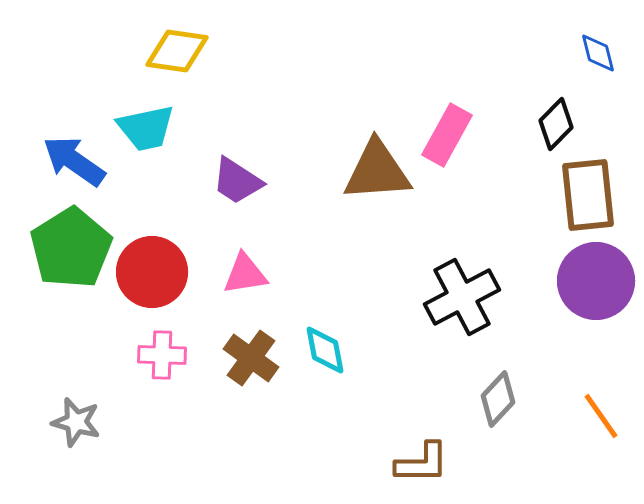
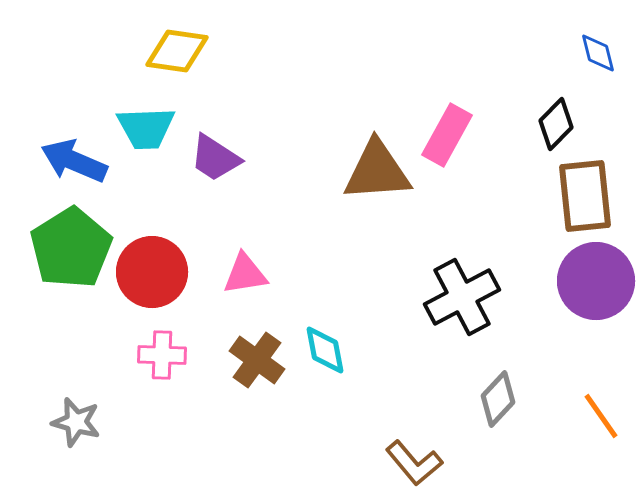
cyan trapezoid: rotated 10 degrees clockwise
blue arrow: rotated 12 degrees counterclockwise
purple trapezoid: moved 22 px left, 23 px up
brown rectangle: moved 3 px left, 1 px down
brown cross: moved 6 px right, 2 px down
brown L-shape: moved 8 px left; rotated 50 degrees clockwise
